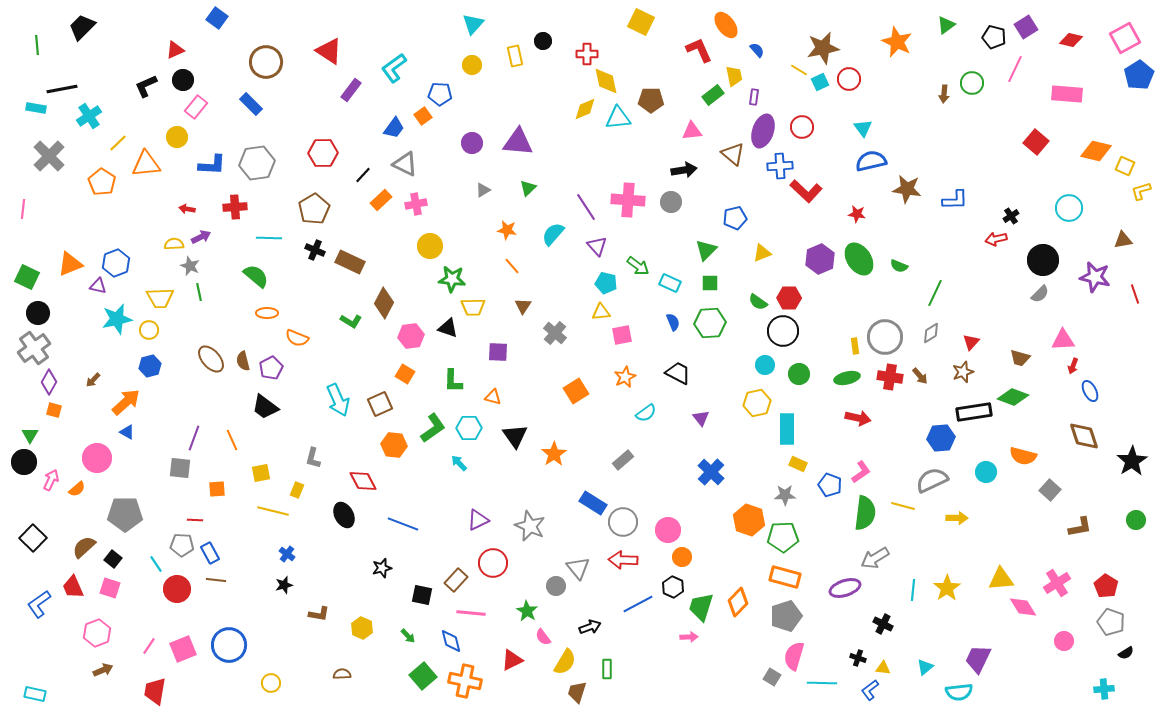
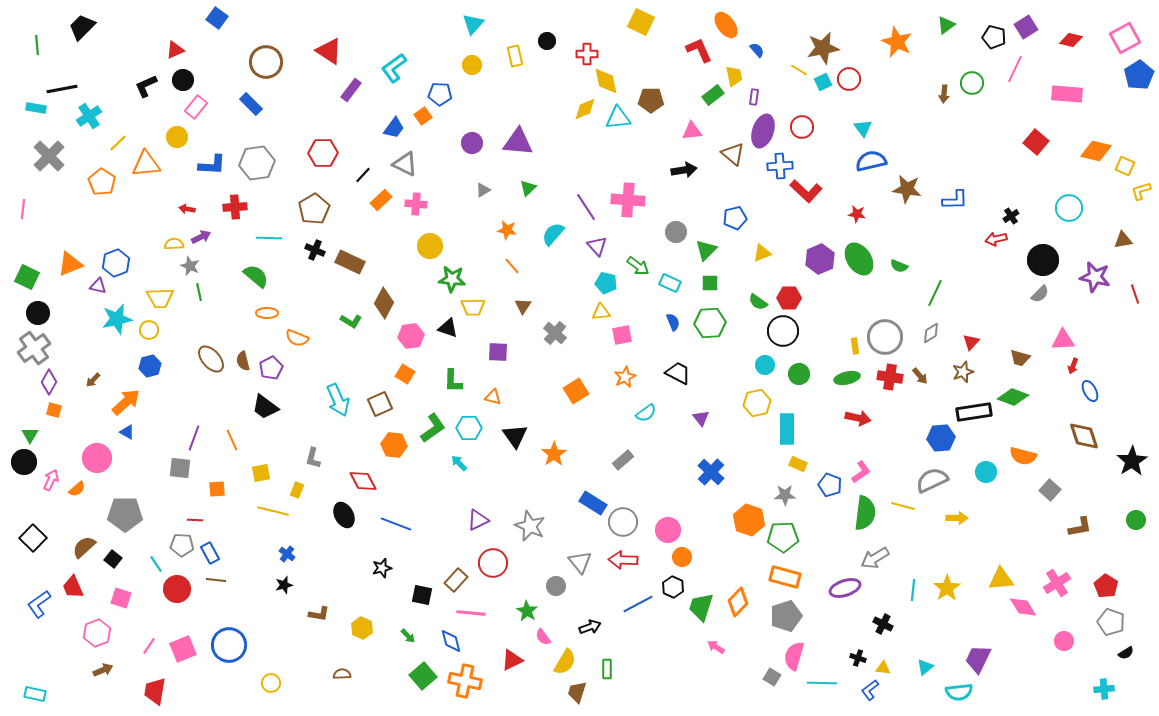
black circle at (543, 41): moved 4 px right
cyan square at (820, 82): moved 3 px right
gray circle at (671, 202): moved 5 px right, 30 px down
pink cross at (416, 204): rotated 15 degrees clockwise
blue line at (403, 524): moved 7 px left
gray triangle at (578, 568): moved 2 px right, 6 px up
pink square at (110, 588): moved 11 px right, 10 px down
pink arrow at (689, 637): moved 27 px right, 10 px down; rotated 144 degrees counterclockwise
